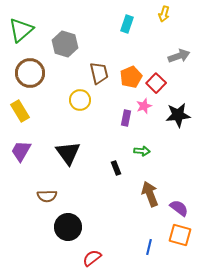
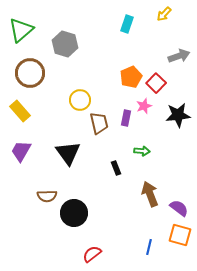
yellow arrow: rotated 28 degrees clockwise
brown trapezoid: moved 50 px down
yellow rectangle: rotated 10 degrees counterclockwise
black circle: moved 6 px right, 14 px up
red semicircle: moved 4 px up
